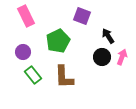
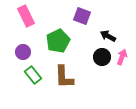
black arrow: rotated 28 degrees counterclockwise
